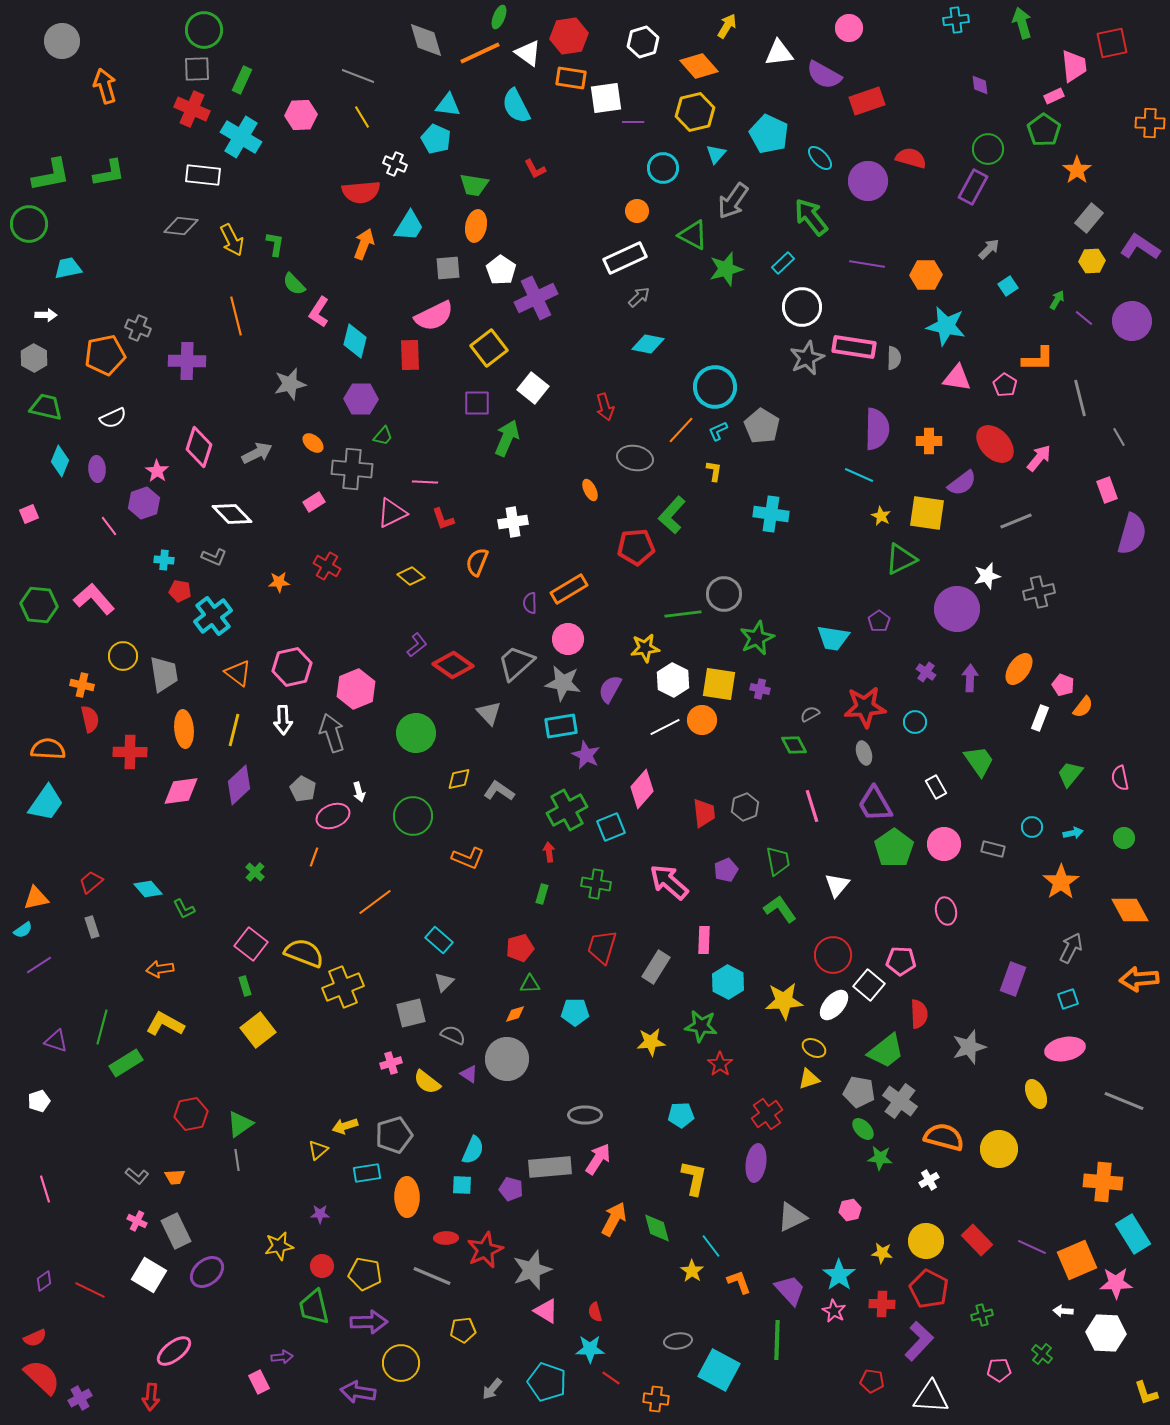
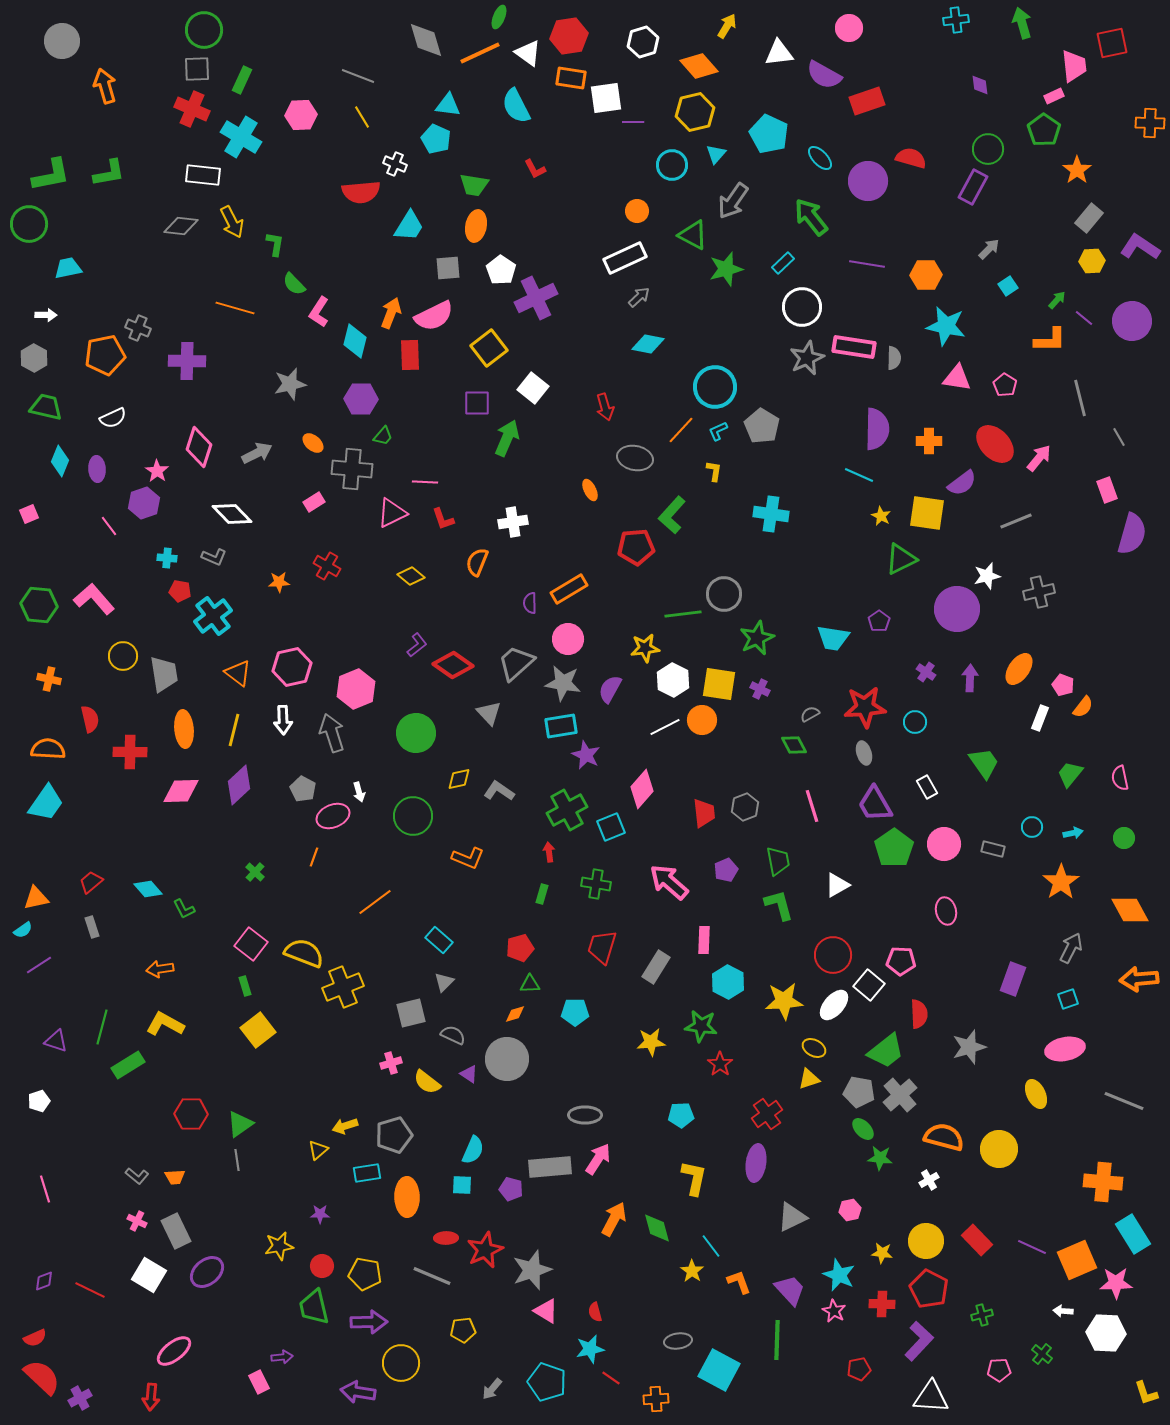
cyan circle at (663, 168): moved 9 px right, 3 px up
yellow arrow at (232, 240): moved 18 px up
orange arrow at (364, 244): moved 27 px right, 69 px down
green arrow at (1057, 300): rotated 12 degrees clockwise
orange line at (236, 316): moved 1 px left, 8 px up; rotated 60 degrees counterclockwise
orange L-shape at (1038, 359): moved 12 px right, 19 px up
cyan cross at (164, 560): moved 3 px right, 2 px up
orange cross at (82, 685): moved 33 px left, 6 px up
purple cross at (760, 689): rotated 12 degrees clockwise
green trapezoid at (979, 761): moved 5 px right, 2 px down
white rectangle at (936, 787): moved 9 px left
pink diamond at (181, 791): rotated 6 degrees clockwise
white triangle at (837, 885): rotated 20 degrees clockwise
green L-shape at (780, 909): moved 1 px left, 4 px up; rotated 20 degrees clockwise
green rectangle at (126, 1063): moved 2 px right, 2 px down
gray cross at (900, 1101): moved 6 px up; rotated 12 degrees clockwise
red hexagon at (191, 1114): rotated 12 degrees clockwise
cyan star at (839, 1275): rotated 12 degrees counterclockwise
purple diamond at (44, 1281): rotated 15 degrees clockwise
cyan star at (590, 1349): rotated 12 degrees counterclockwise
red pentagon at (872, 1381): moved 13 px left, 12 px up; rotated 20 degrees counterclockwise
orange cross at (656, 1399): rotated 10 degrees counterclockwise
